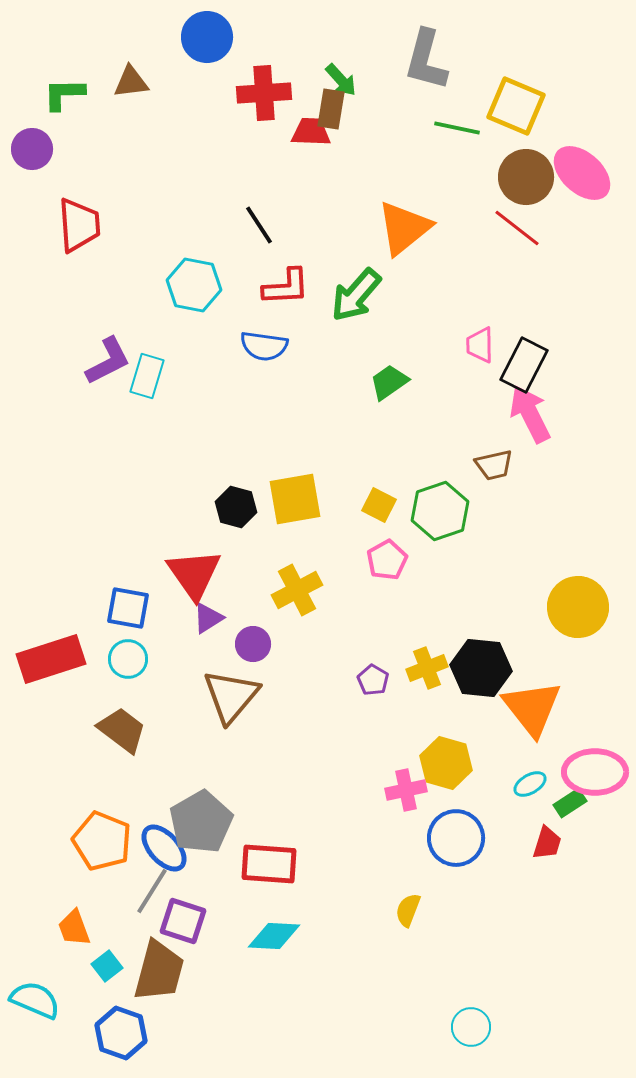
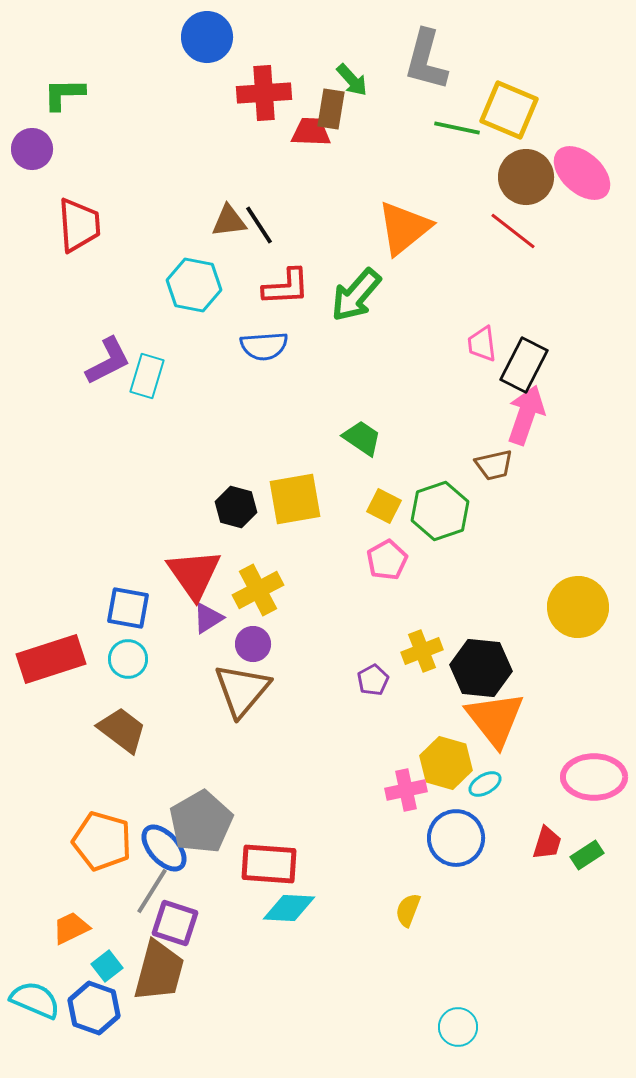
green arrow at (341, 80): moved 11 px right
brown triangle at (131, 82): moved 98 px right, 139 px down
yellow square at (516, 106): moved 7 px left, 4 px down
red line at (517, 228): moved 4 px left, 3 px down
pink trapezoid at (480, 345): moved 2 px right, 1 px up; rotated 6 degrees counterclockwise
blue semicircle at (264, 346): rotated 12 degrees counterclockwise
green trapezoid at (389, 382): moved 27 px left, 56 px down; rotated 69 degrees clockwise
pink arrow at (530, 414): moved 4 px left, 1 px down; rotated 46 degrees clockwise
yellow square at (379, 505): moved 5 px right, 1 px down
yellow cross at (297, 590): moved 39 px left
yellow cross at (427, 668): moved 5 px left, 17 px up
purple pentagon at (373, 680): rotated 12 degrees clockwise
brown triangle at (231, 696): moved 11 px right, 6 px up
orange triangle at (532, 708): moved 37 px left, 11 px down
pink ellipse at (595, 772): moved 1 px left, 5 px down
cyan ellipse at (530, 784): moved 45 px left
green rectangle at (570, 803): moved 17 px right, 52 px down
orange pentagon at (102, 841): rotated 6 degrees counterclockwise
purple square at (183, 921): moved 8 px left, 2 px down
orange trapezoid at (74, 928): moved 3 px left; rotated 84 degrees clockwise
cyan diamond at (274, 936): moved 15 px right, 28 px up
cyan circle at (471, 1027): moved 13 px left
blue hexagon at (121, 1033): moved 27 px left, 25 px up
